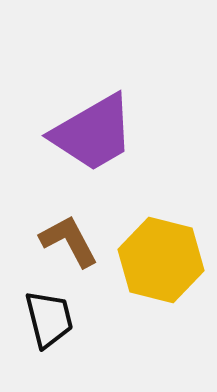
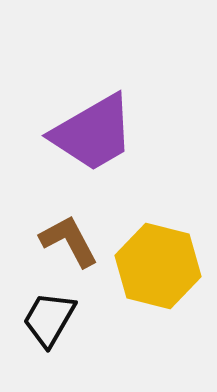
yellow hexagon: moved 3 px left, 6 px down
black trapezoid: rotated 136 degrees counterclockwise
